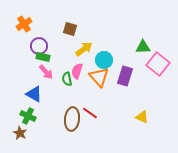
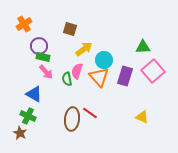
pink square: moved 5 px left, 7 px down; rotated 10 degrees clockwise
